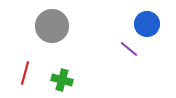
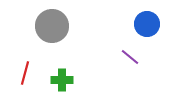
purple line: moved 1 px right, 8 px down
green cross: rotated 15 degrees counterclockwise
